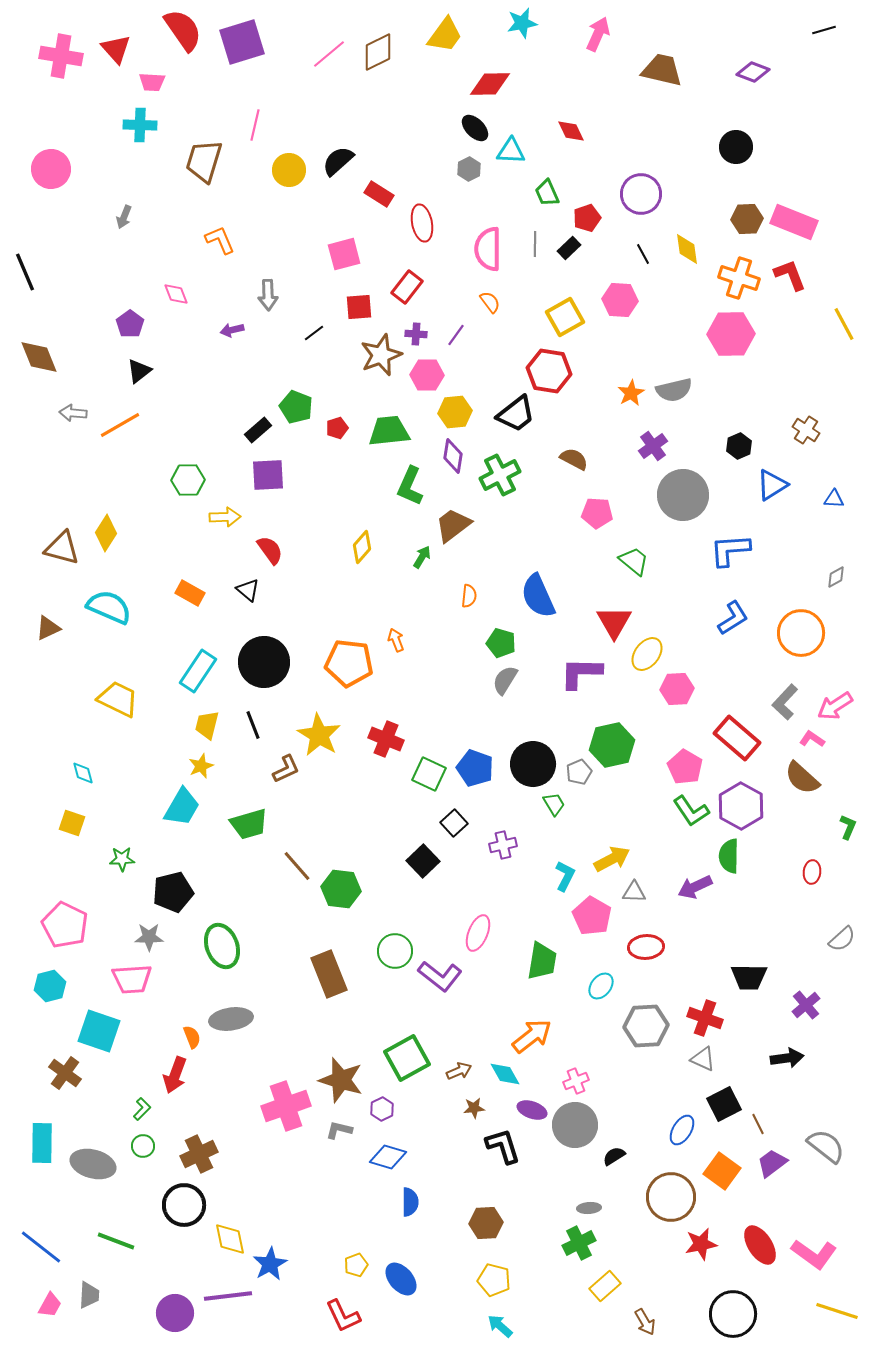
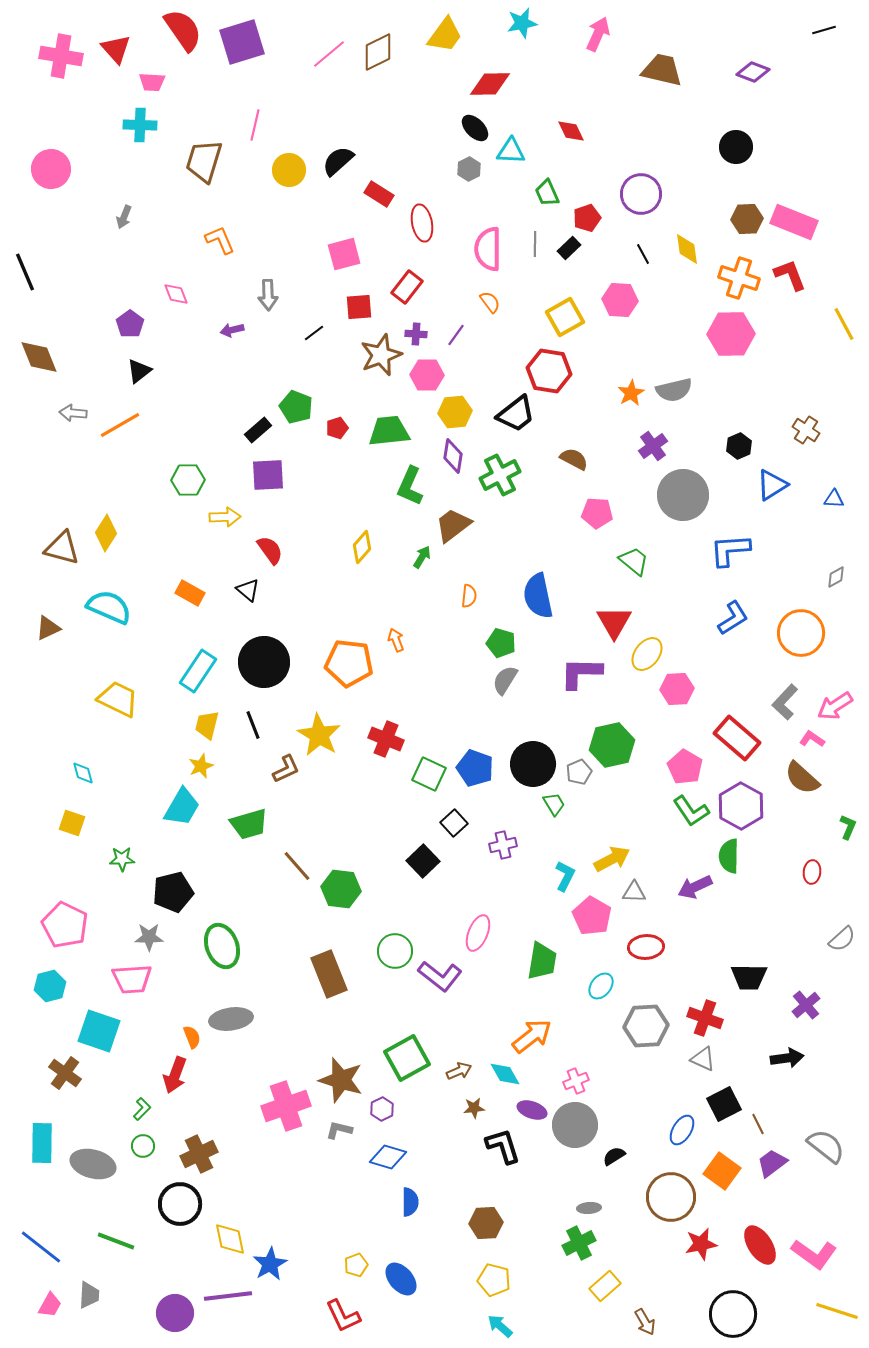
blue semicircle at (538, 596): rotated 12 degrees clockwise
black circle at (184, 1205): moved 4 px left, 1 px up
